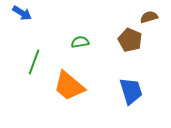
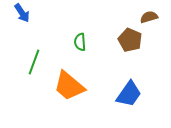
blue arrow: rotated 24 degrees clockwise
green semicircle: rotated 84 degrees counterclockwise
blue trapezoid: moved 2 px left, 3 px down; rotated 52 degrees clockwise
